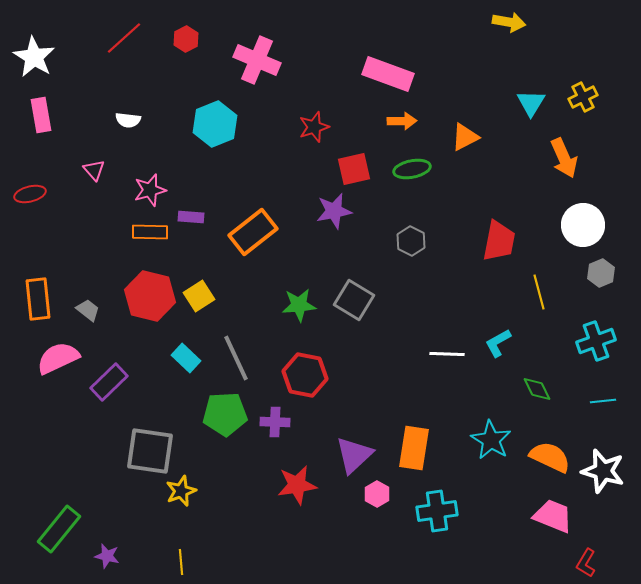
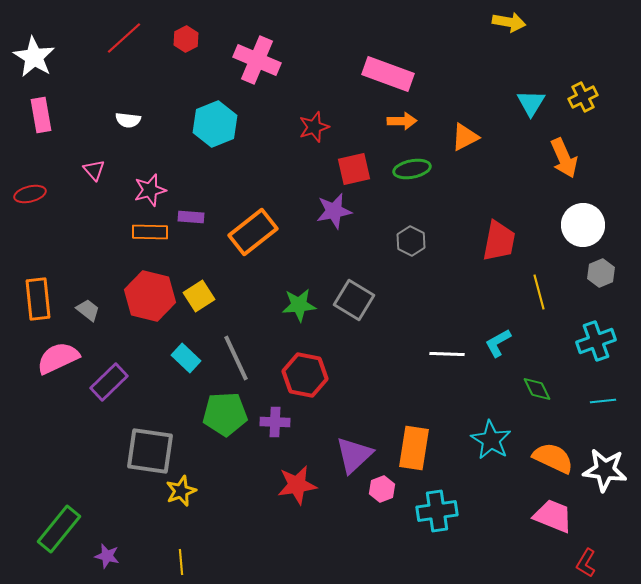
orange semicircle at (550, 457): moved 3 px right, 1 px down
white star at (603, 471): moved 2 px right, 1 px up; rotated 9 degrees counterclockwise
pink hexagon at (377, 494): moved 5 px right, 5 px up; rotated 10 degrees clockwise
